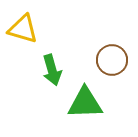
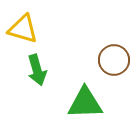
brown circle: moved 2 px right
green arrow: moved 15 px left
